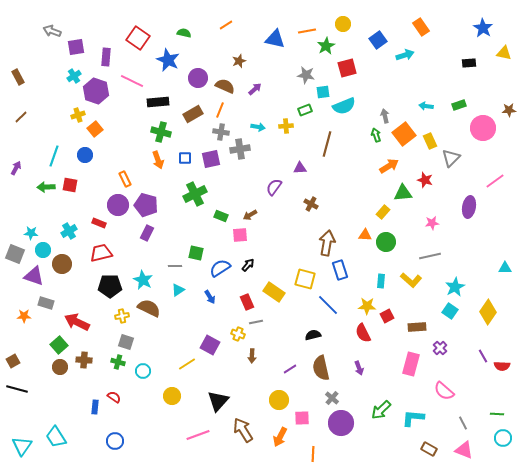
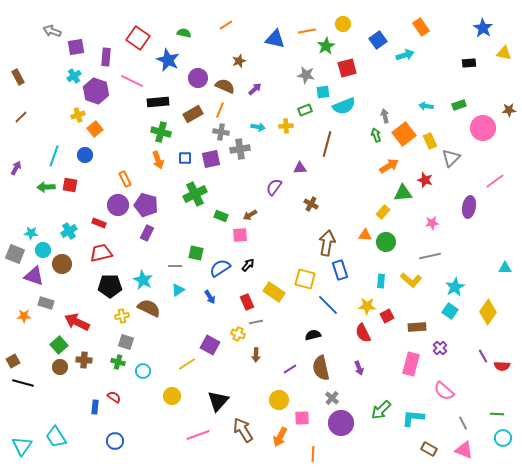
brown arrow at (252, 356): moved 4 px right, 1 px up
black line at (17, 389): moved 6 px right, 6 px up
